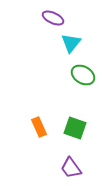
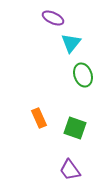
green ellipse: rotated 40 degrees clockwise
orange rectangle: moved 9 px up
purple trapezoid: moved 1 px left, 2 px down
